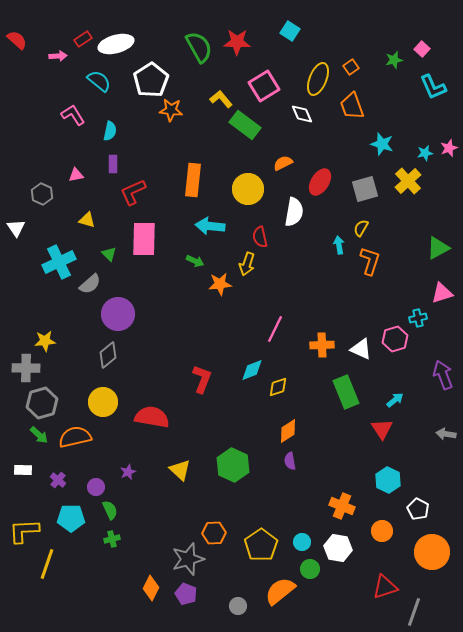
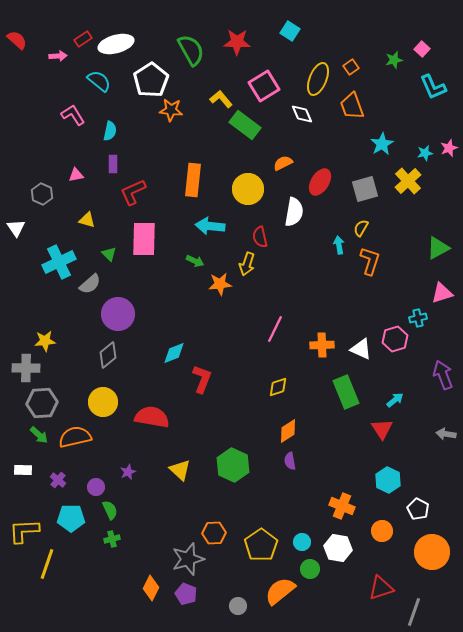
green semicircle at (199, 47): moved 8 px left, 3 px down
cyan star at (382, 144): rotated 25 degrees clockwise
cyan diamond at (252, 370): moved 78 px left, 17 px up
gray hexagon at (42, 403): rotated 12 degrees clockwise
red triangle at (385, 587): moved 4 px left, 1 px down
